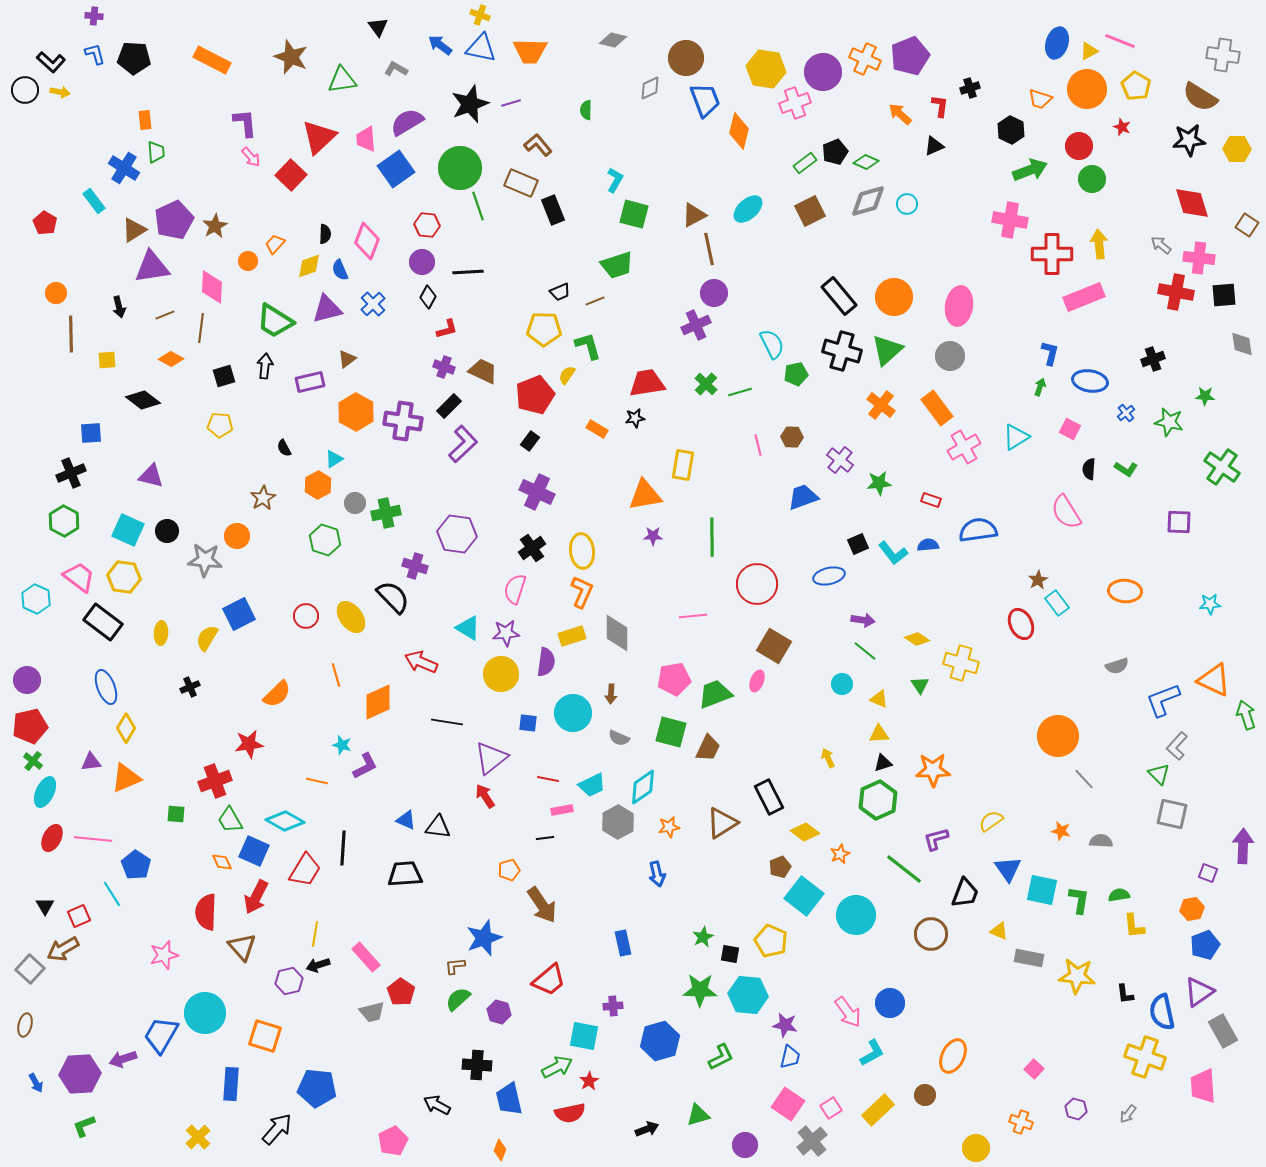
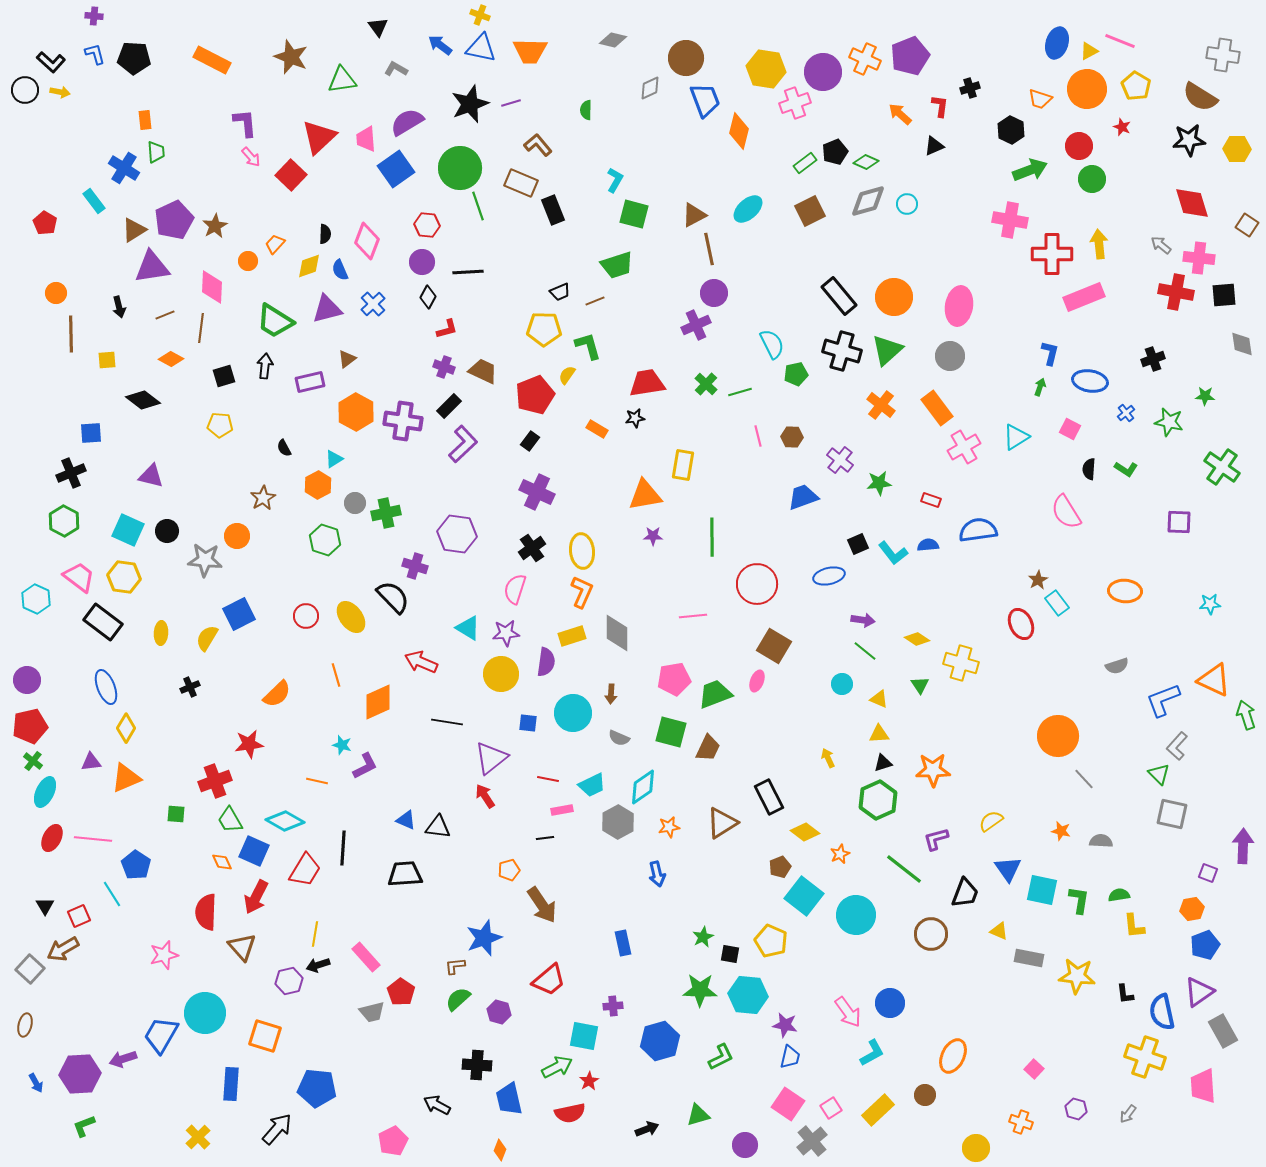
pink line at (758, 445): moved 9 px up
